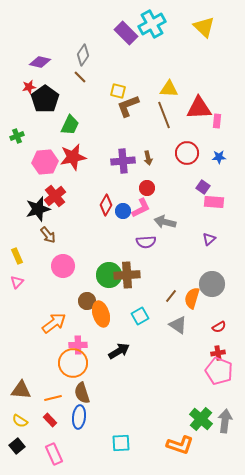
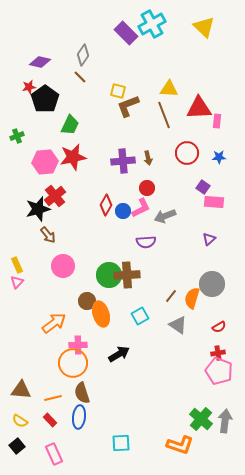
gray arrow at (165, 222): moved 6 px up; rotated 35 degrees counterclockwise
yellow rectangle at (17, 256): moved 9 px down
black arrow at (119, 351): moved 3 px down
